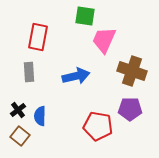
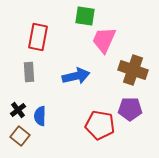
brown cross: moved 1 px right, 1 px up
red pentagon: moved 2 px right, 1 px up
